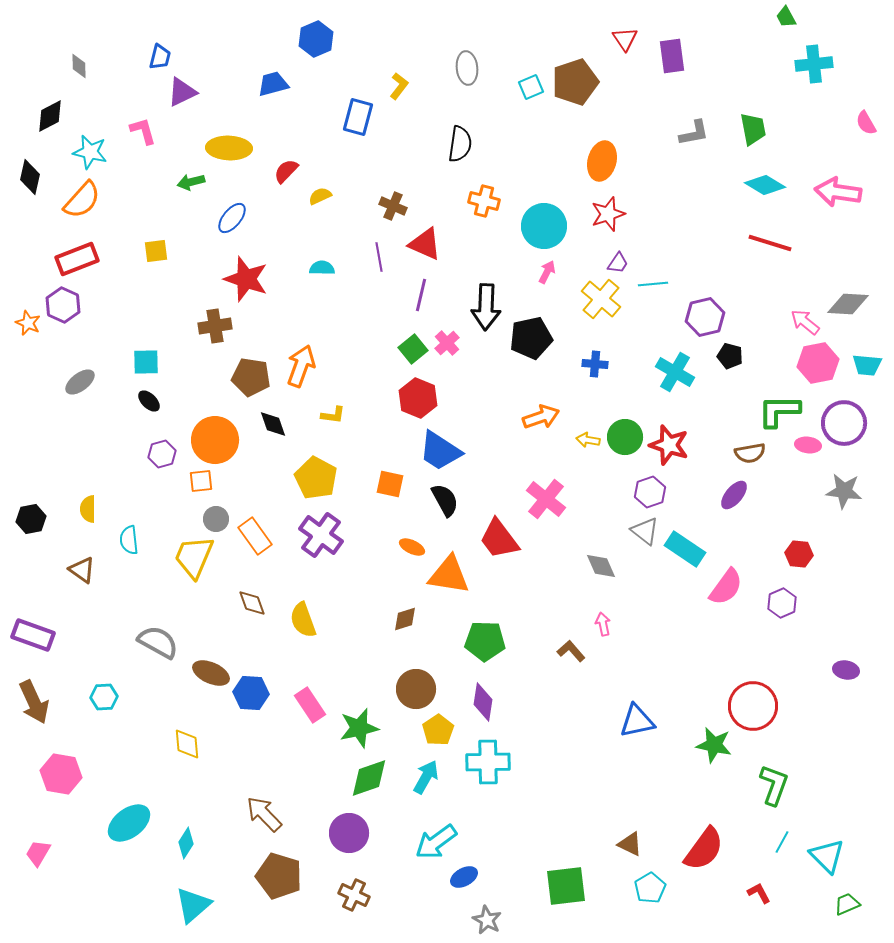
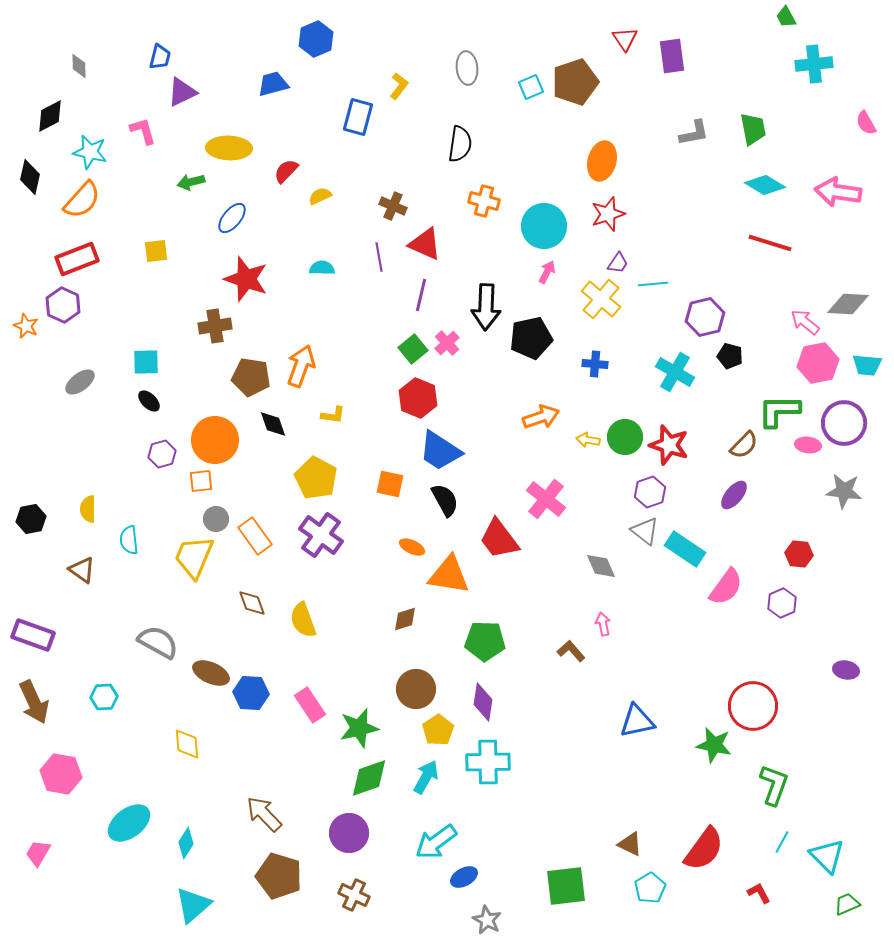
orange star at (28, 323): moved 2 px left, 3 px down
brown semicircle at (750, 453): moved 6 px left, 8 px up; rotated 36 degrees counterclockwise
